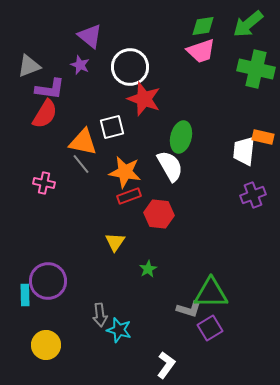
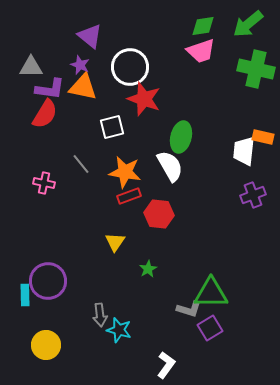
gray triangle: moved 2 px right, 1 px down; rotated 20 degrees clockwise
orange triangle: moved 55 px up
